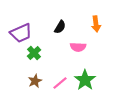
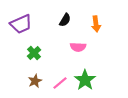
black semicircle: moved 5 px right, 7 px up
purple trapezoid: moved 9 px up
